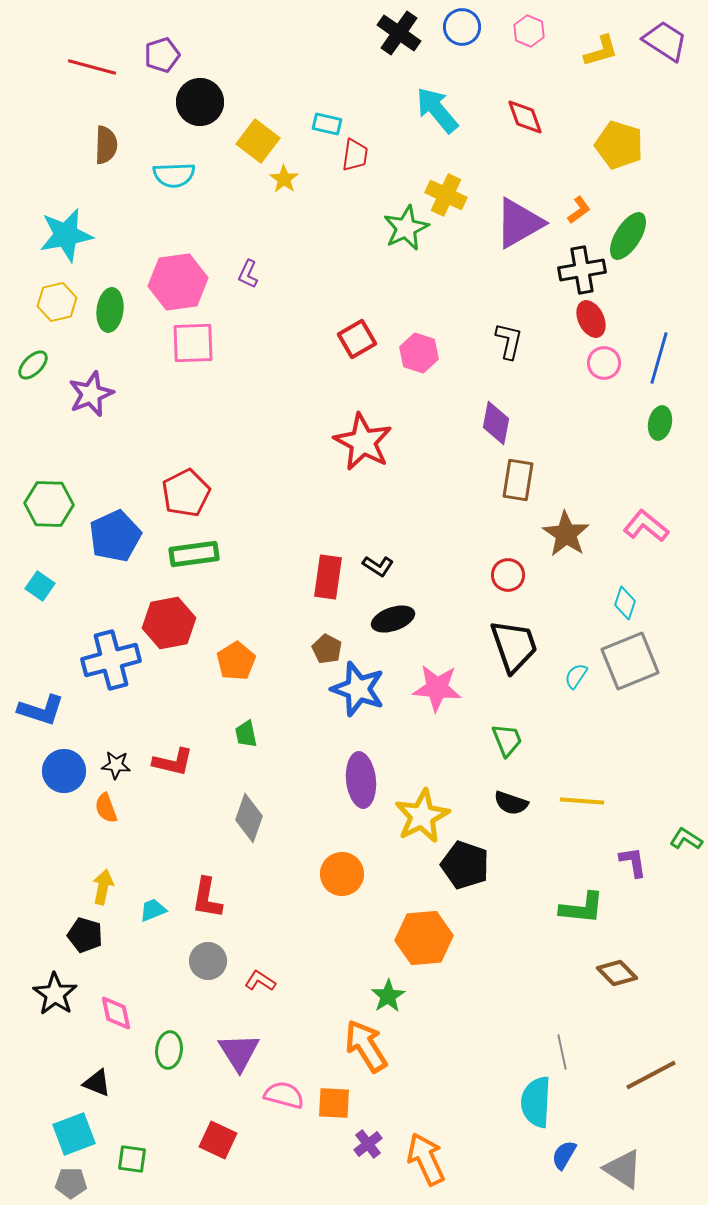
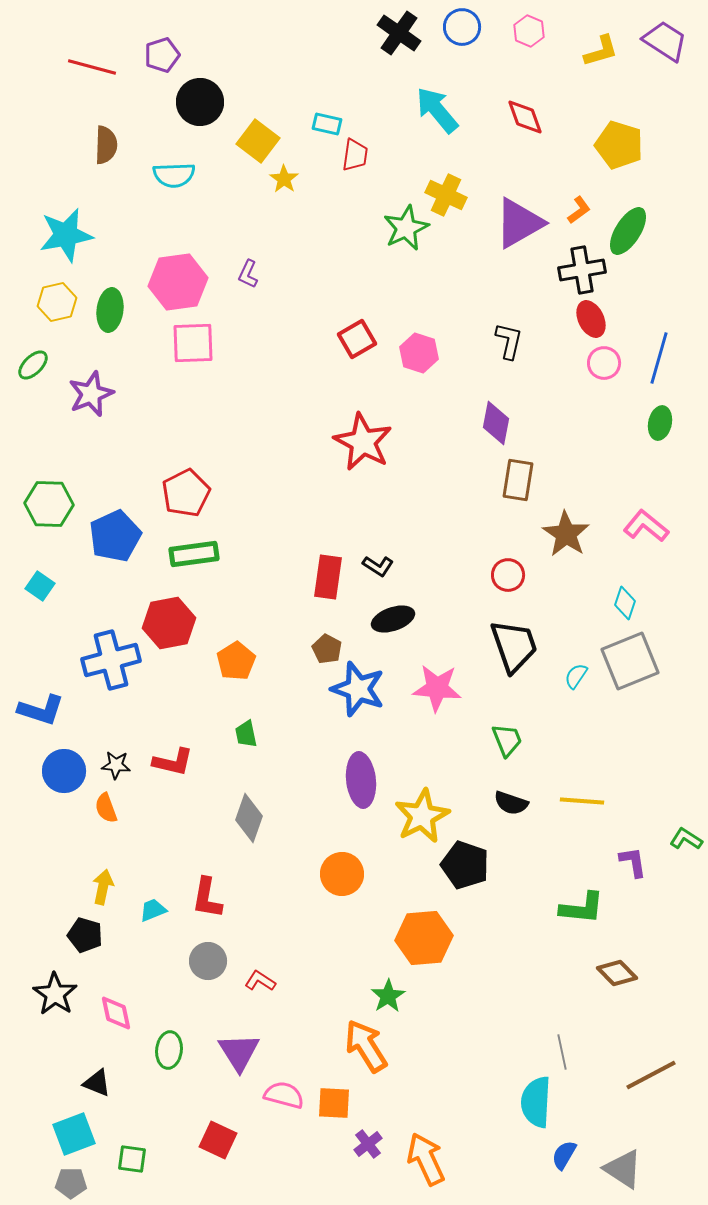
green ellipse at (628, 236): moved 5 px up
